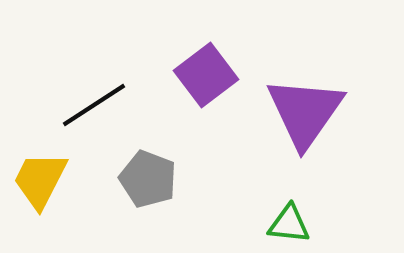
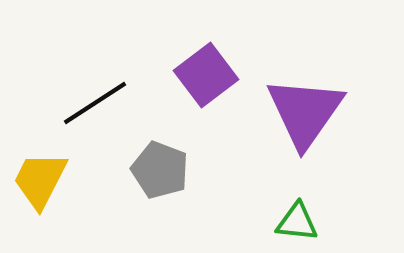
black line: moved 1 px right, 2 px up
gray pentagon: moved 12 px right, 9 px up
green triangle: moved 8 px right, 2 px up
